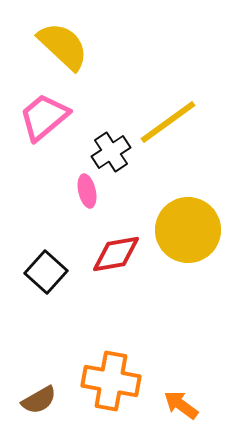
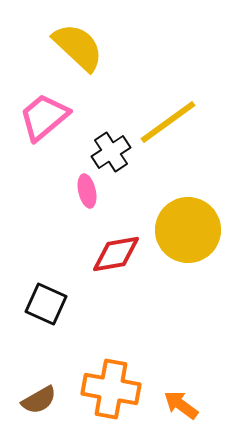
yellow semicircle: moved 15 px right, 1 px down
black square: moved 32 px down; rotated 18 degrees counterclockwise
orange cross: moved 8 px down
